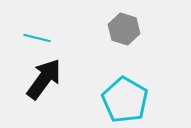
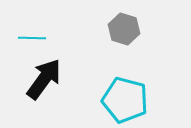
cyan line: moved 5 px left; rotated 12 degrees counterclockwise
cyan pentagon: rotated 15 degrees counterclockwise
